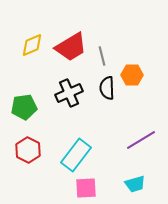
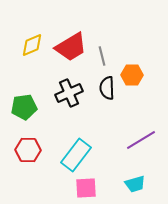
red hexagon: rotated 25 degrees counterclockwise
